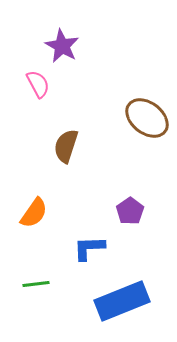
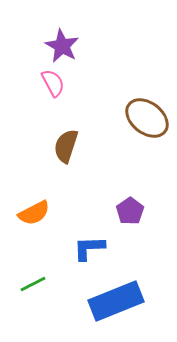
pink semicircle: moved 15 px right, 1 px up
orange semicircle: rotated 28 degrees clockwise
green line: moved 3 px left; rotated 20 degrees counterclockwise
blue rectangle: moved 6 px left
